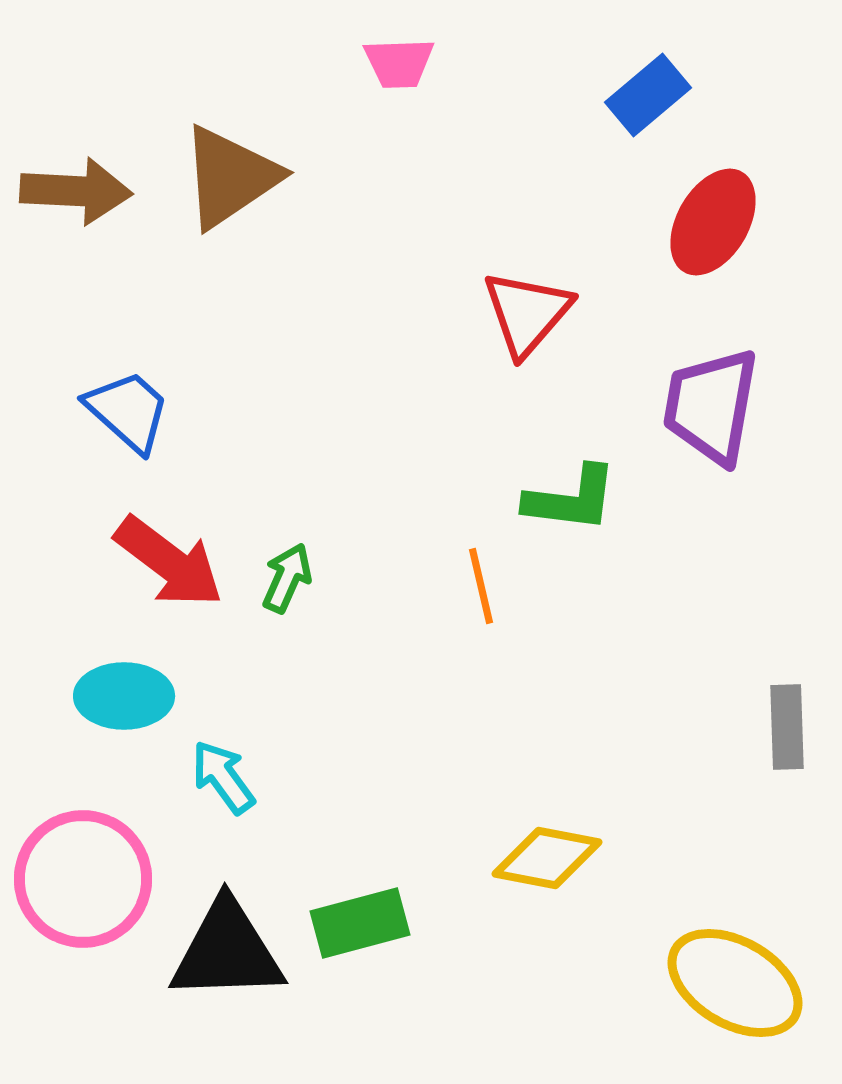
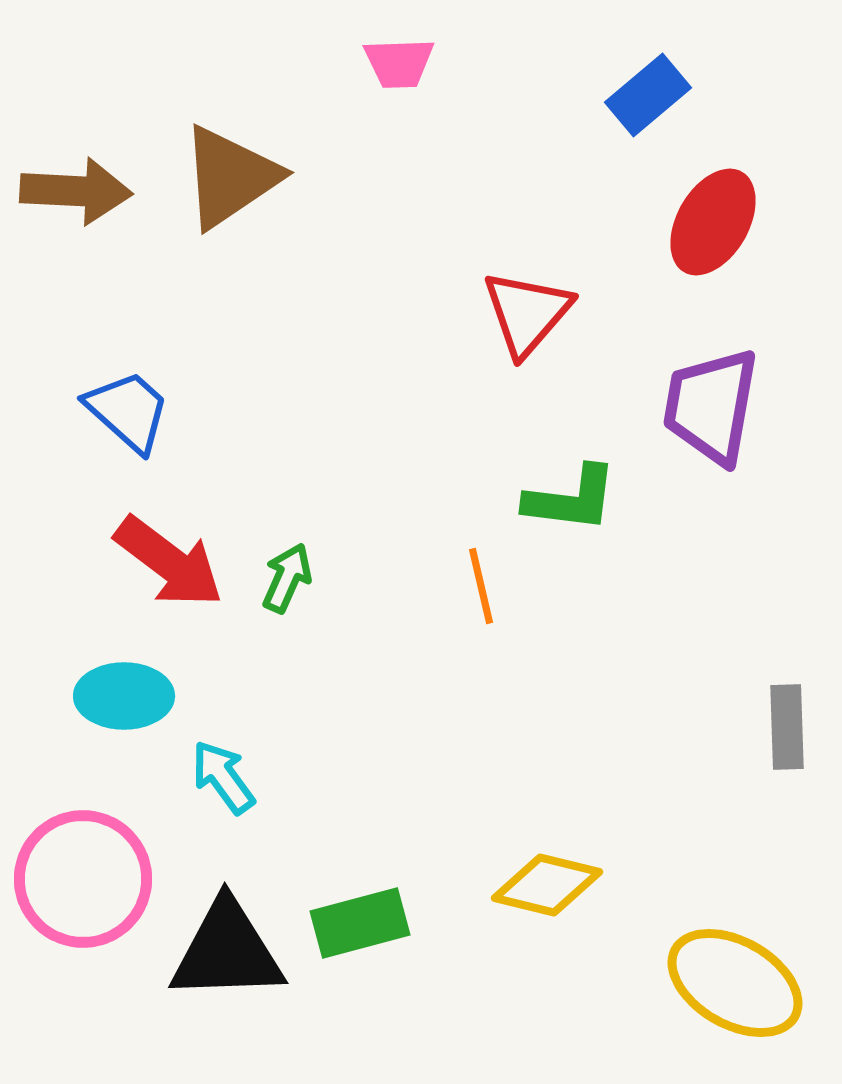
yellow diamond: moved 27 px down; rotated 3 degrees clockwise
